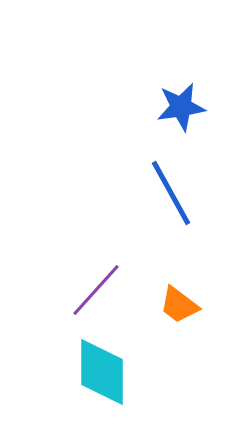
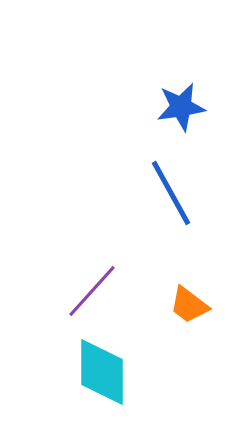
purple line: moved 4 px left, 1 px down
orange trapezoid: moved 10 px right
